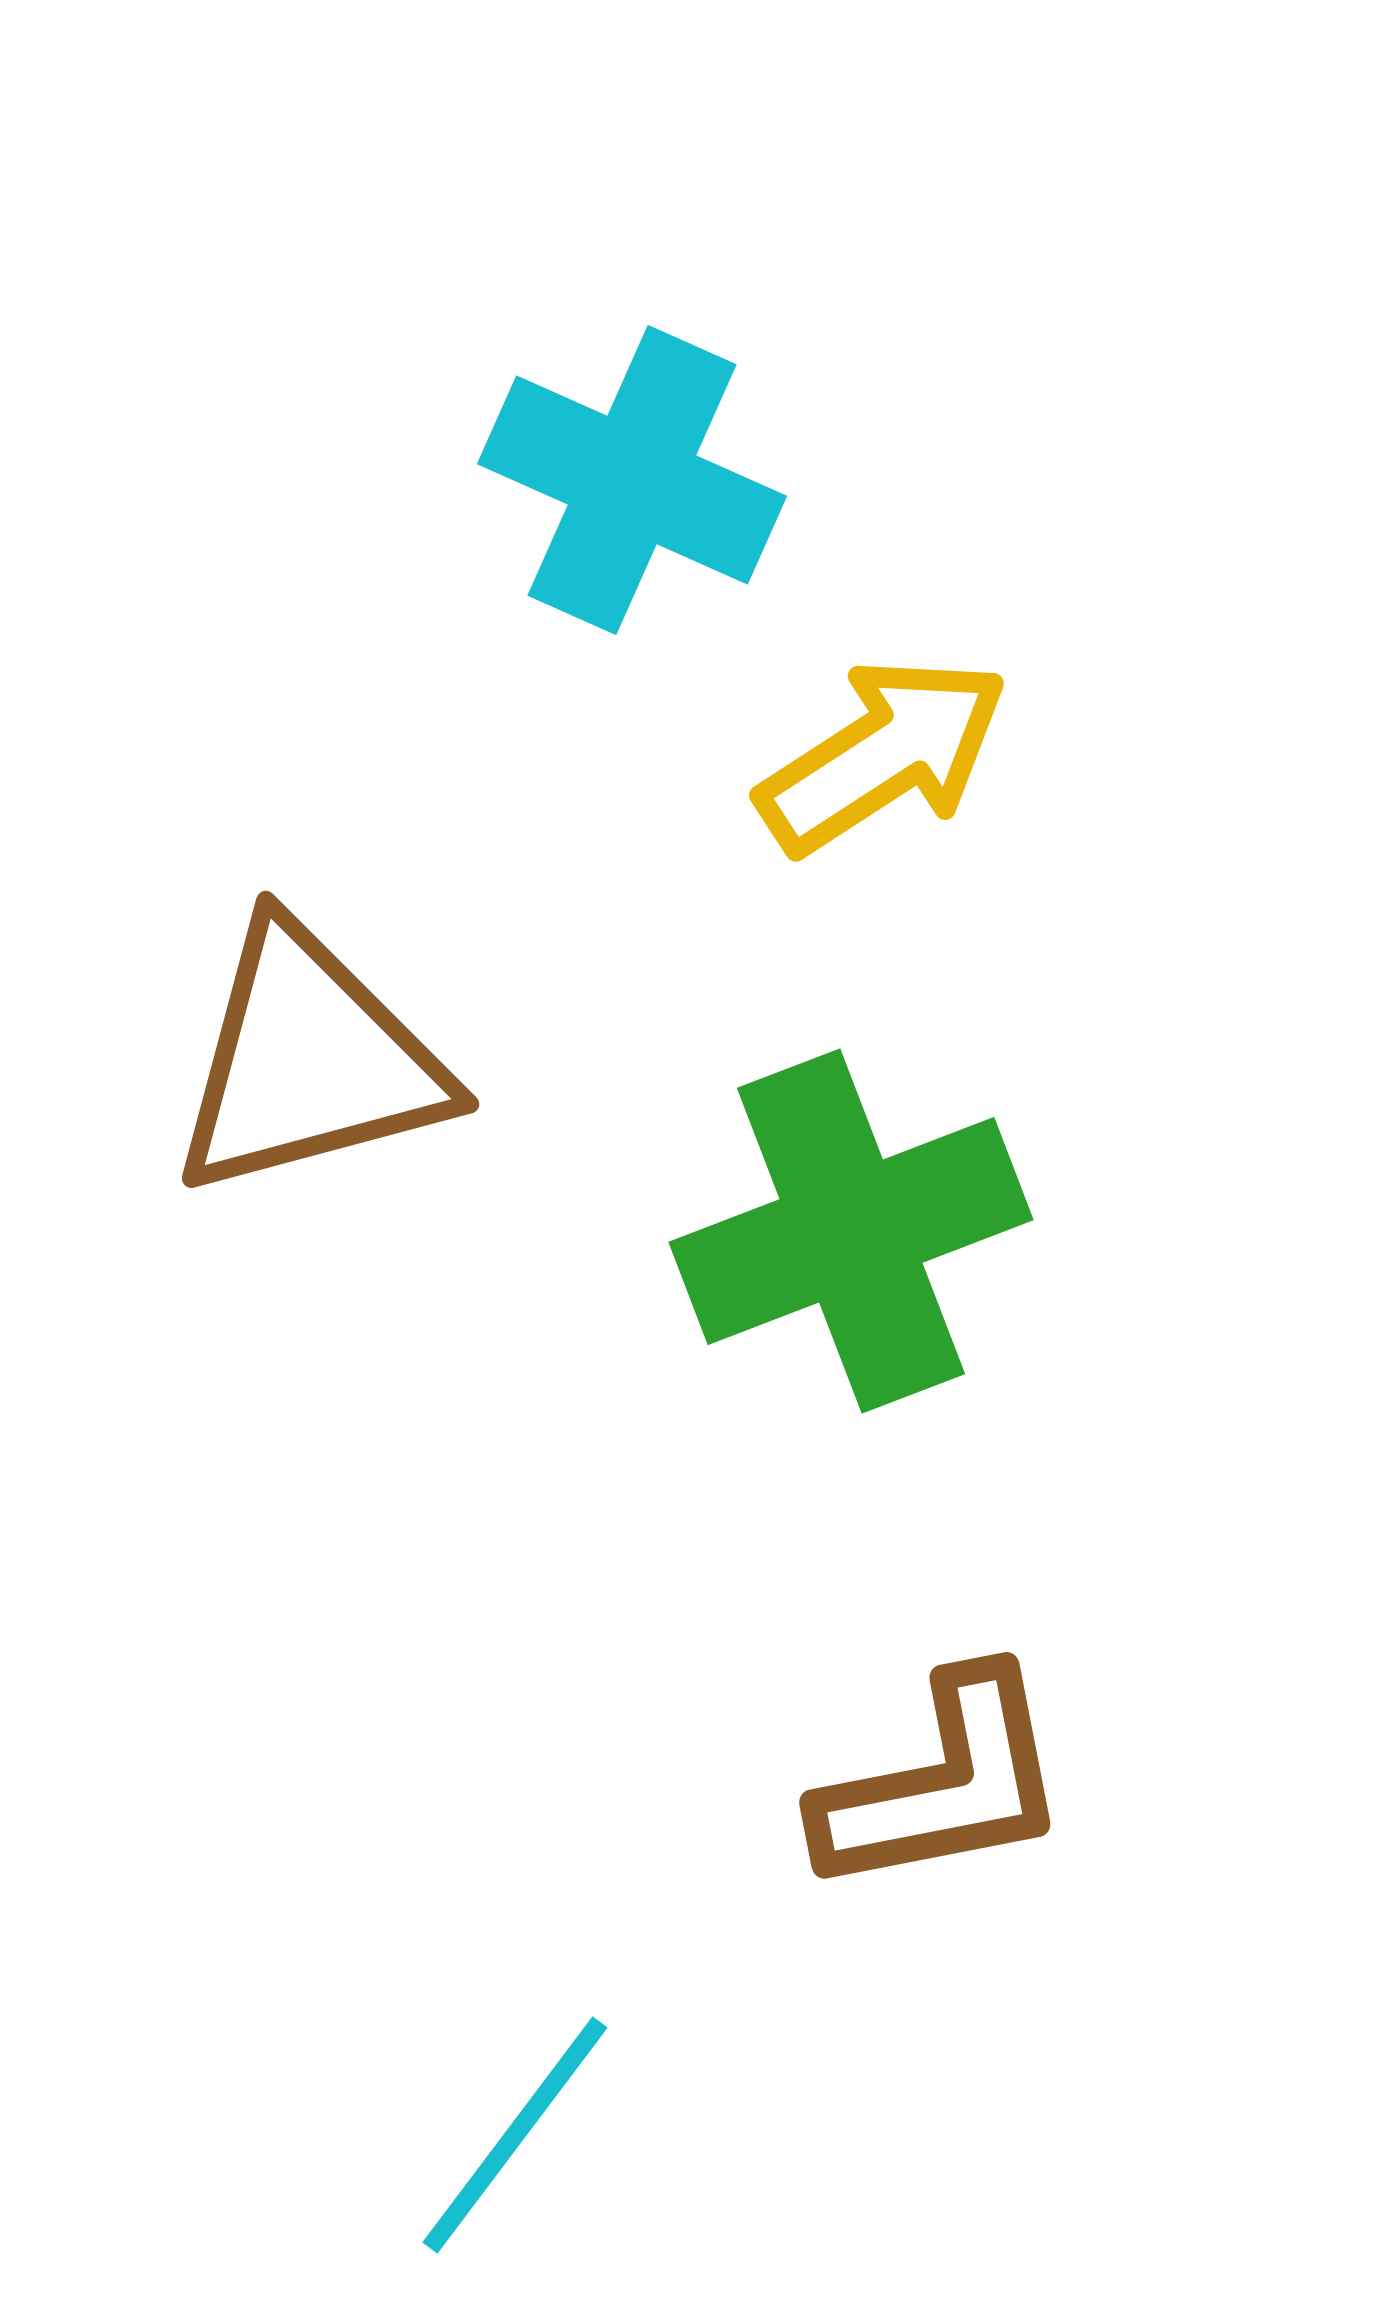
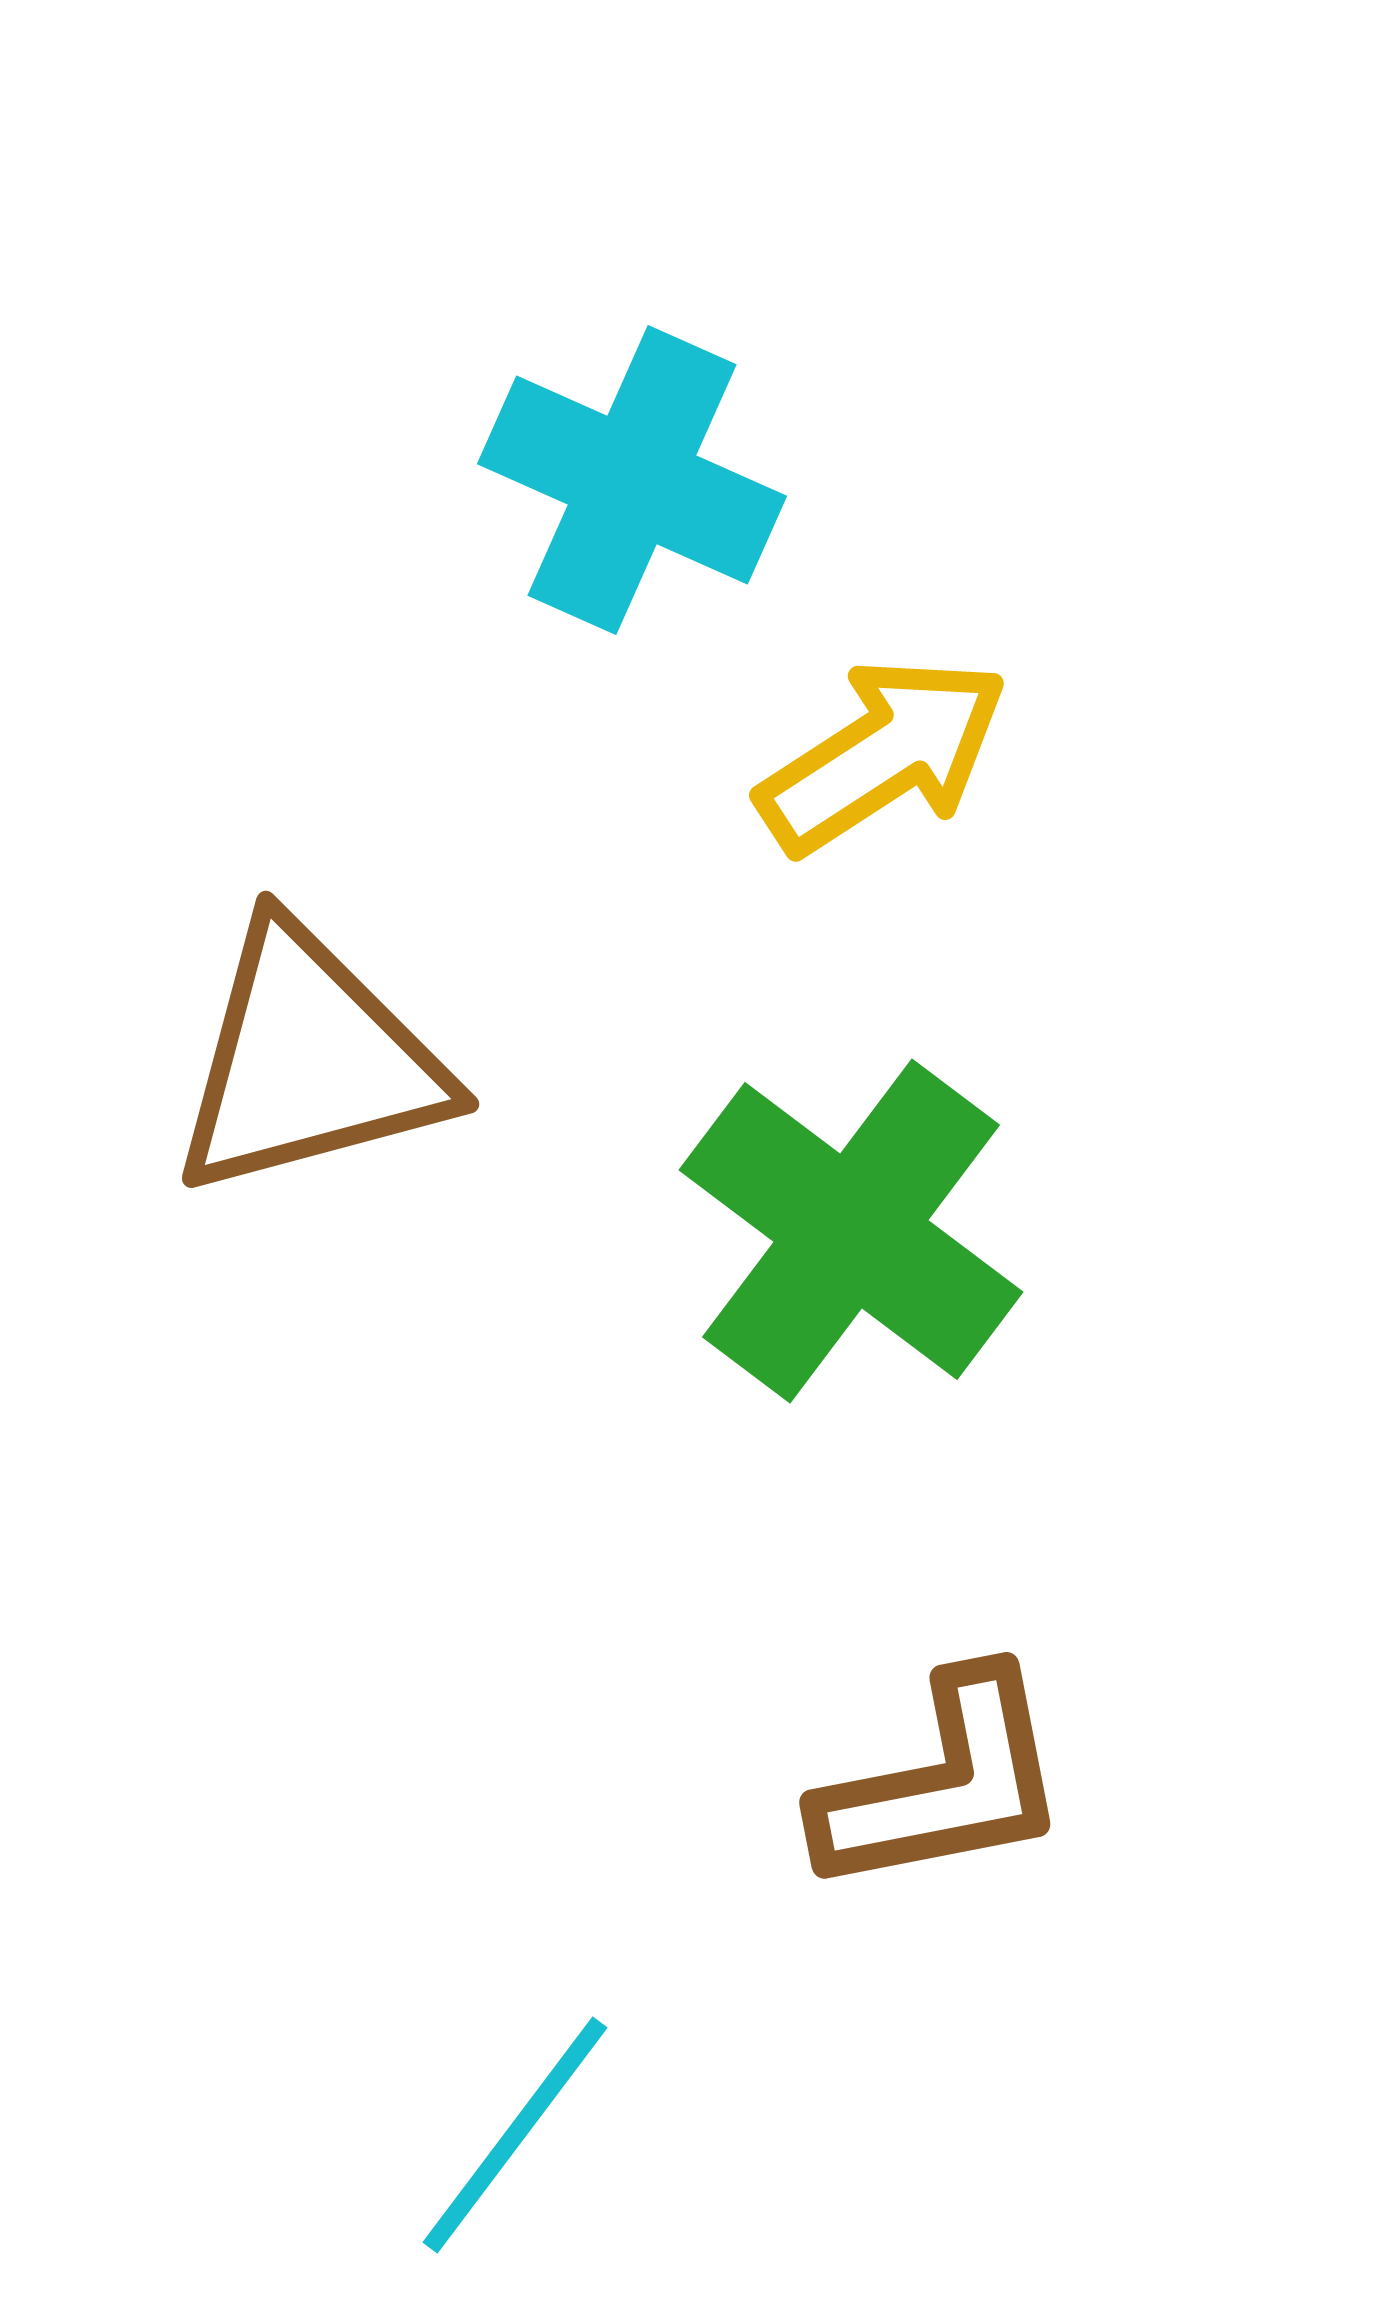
green cross: rotated 32 degrees counterclockwise
